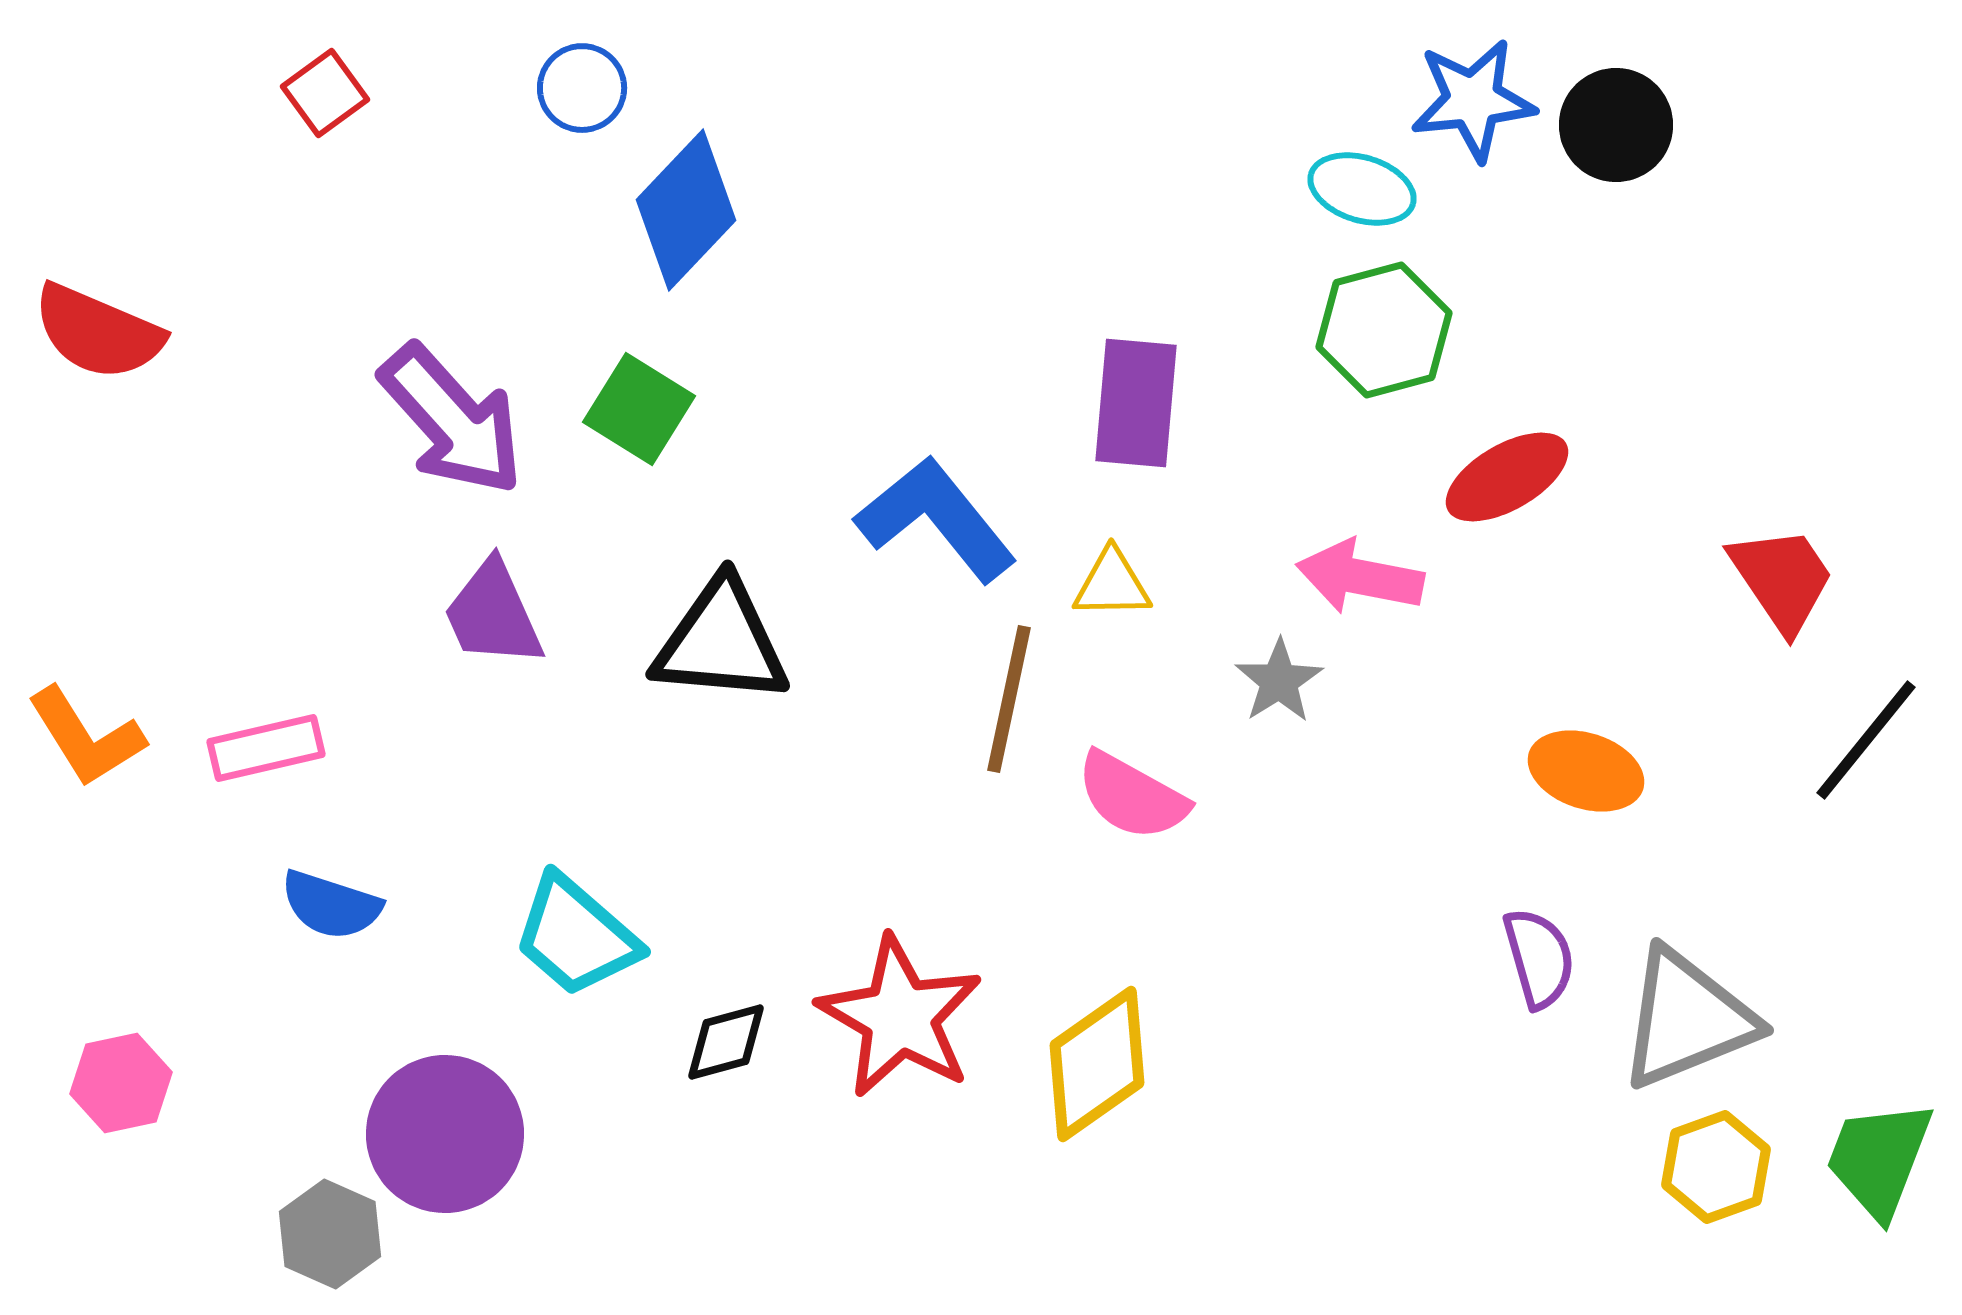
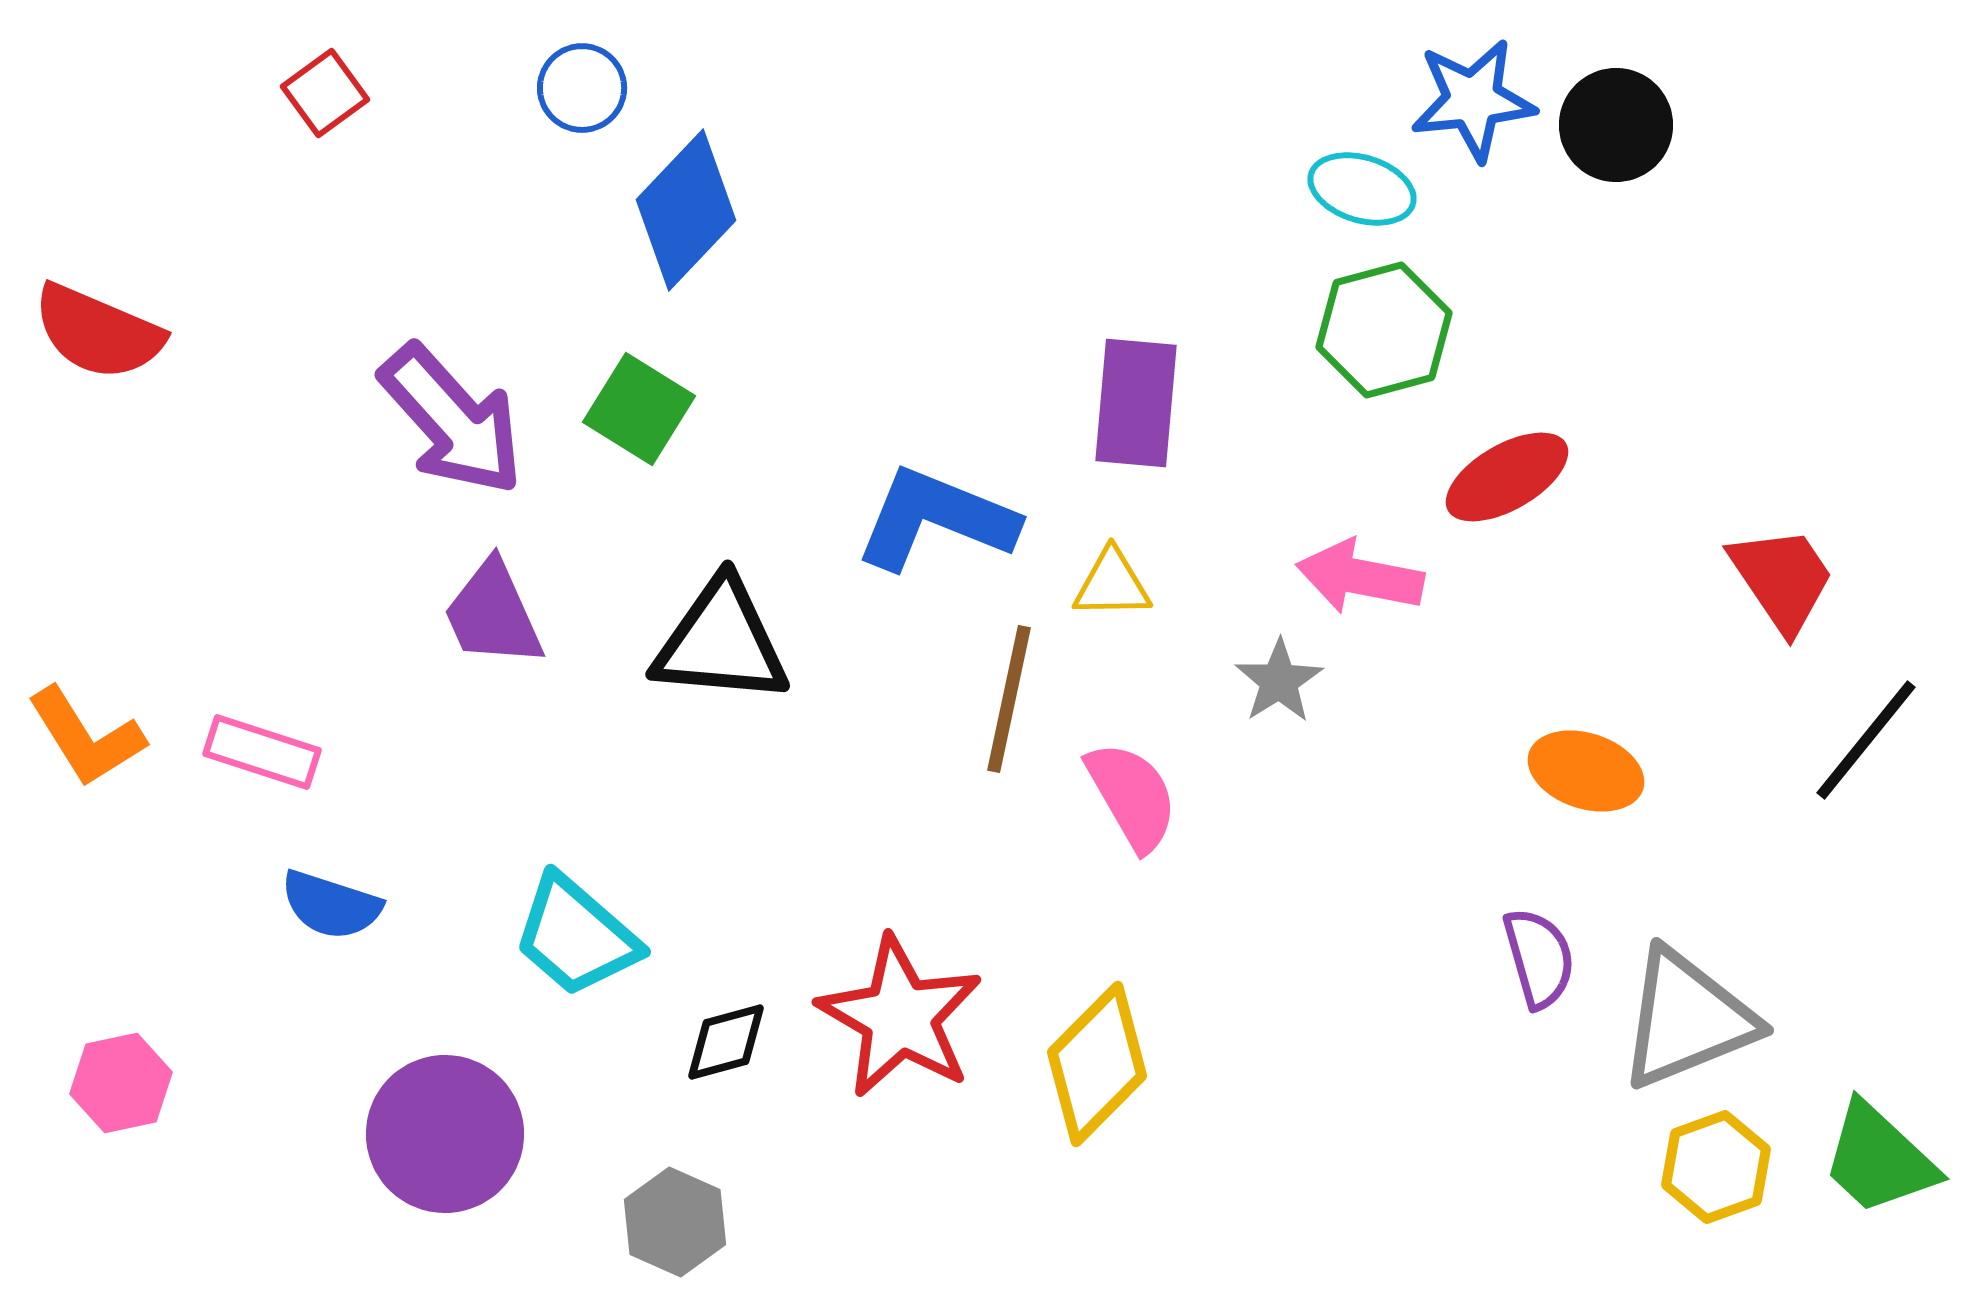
blue L-shape: rotated 29 degrees counterclockwise
pink rectangle: moved 4 px left, 4 px down; rotated 31 degrees clockwise
pink semicircle: rotated 149 degrees counterclockwise
yellow diamond: rotated 10 degrees counterclockwise
green trapezoid: rotated 68 degrees counterclockwise
gray hexagon: moved 345 px right, 12 px up
